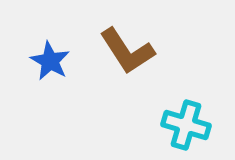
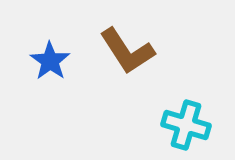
blue star: rotated 6 degrees clockwise
